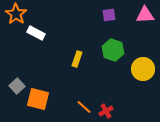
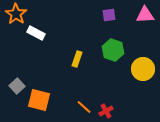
orange square: moved 1 px right, 1 px down
